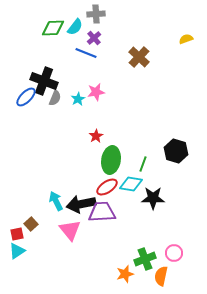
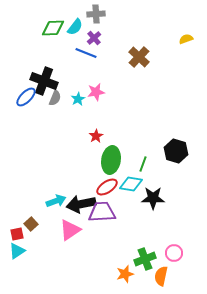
cyan arrow: rotated 96 degrees clockwise
pink triangle: rotated 35 degrees clockwise
